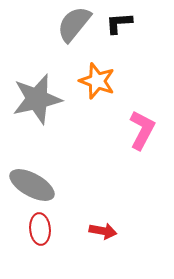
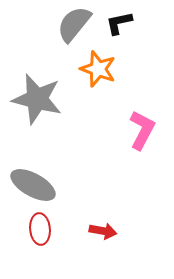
black L-shape: rotated 8 degrees counterclockwise
orange star: moved 1 px right, 12 px up
gray star: rotated 27 degrees clockwise
gray ellipse: moved 1 px right
